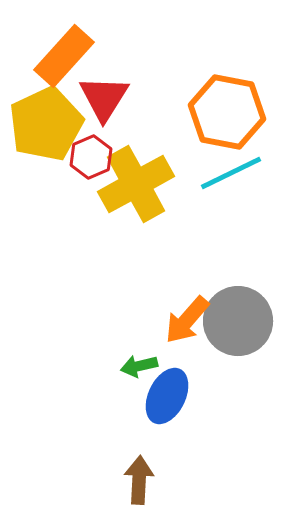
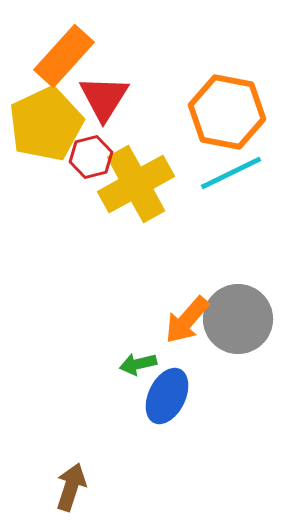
red hexagon: rotated 9 degrees clockwise
gray circle: moved 2 px up
green arrow: moved 1 px left, 2 px up
brown arrow: moved 68 px left, 7 px down; rotated 15 degrees clockwise
